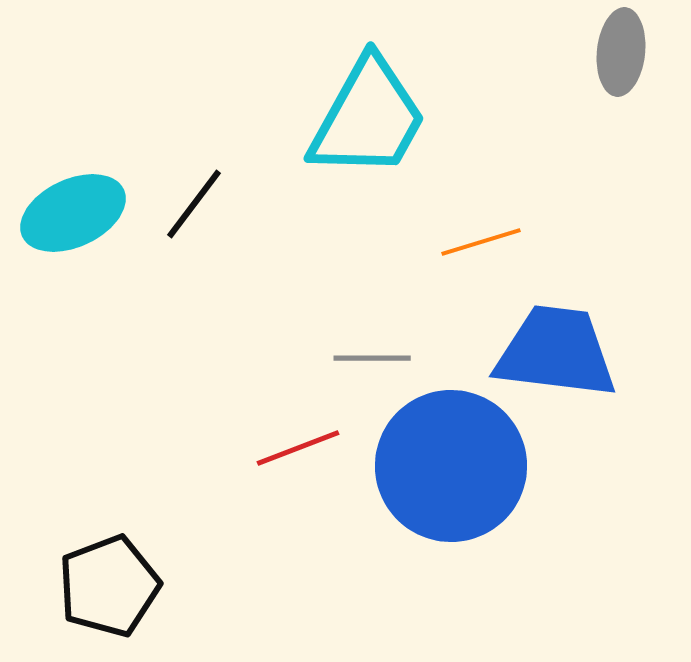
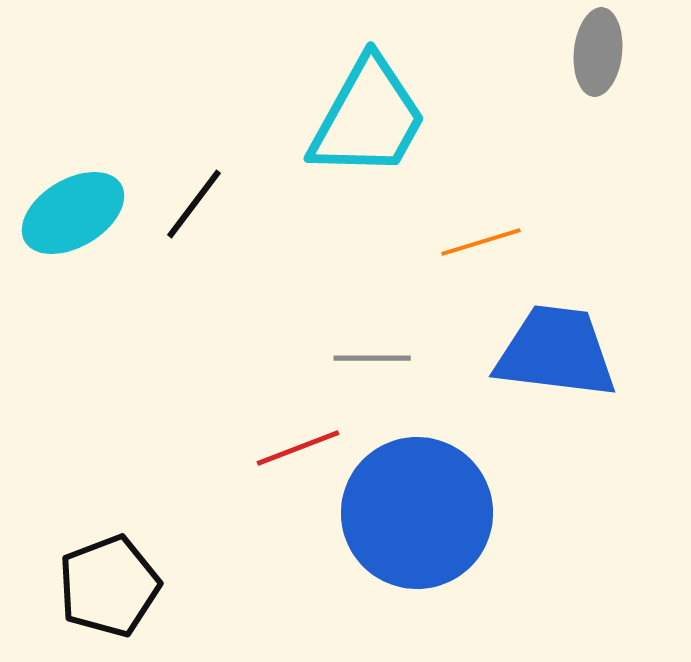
gray ellipse: moved 23 px left
cyan ellipse: rotated 6 degrees counterclockwise
blue circle: moved 34 px left, 47 px down
